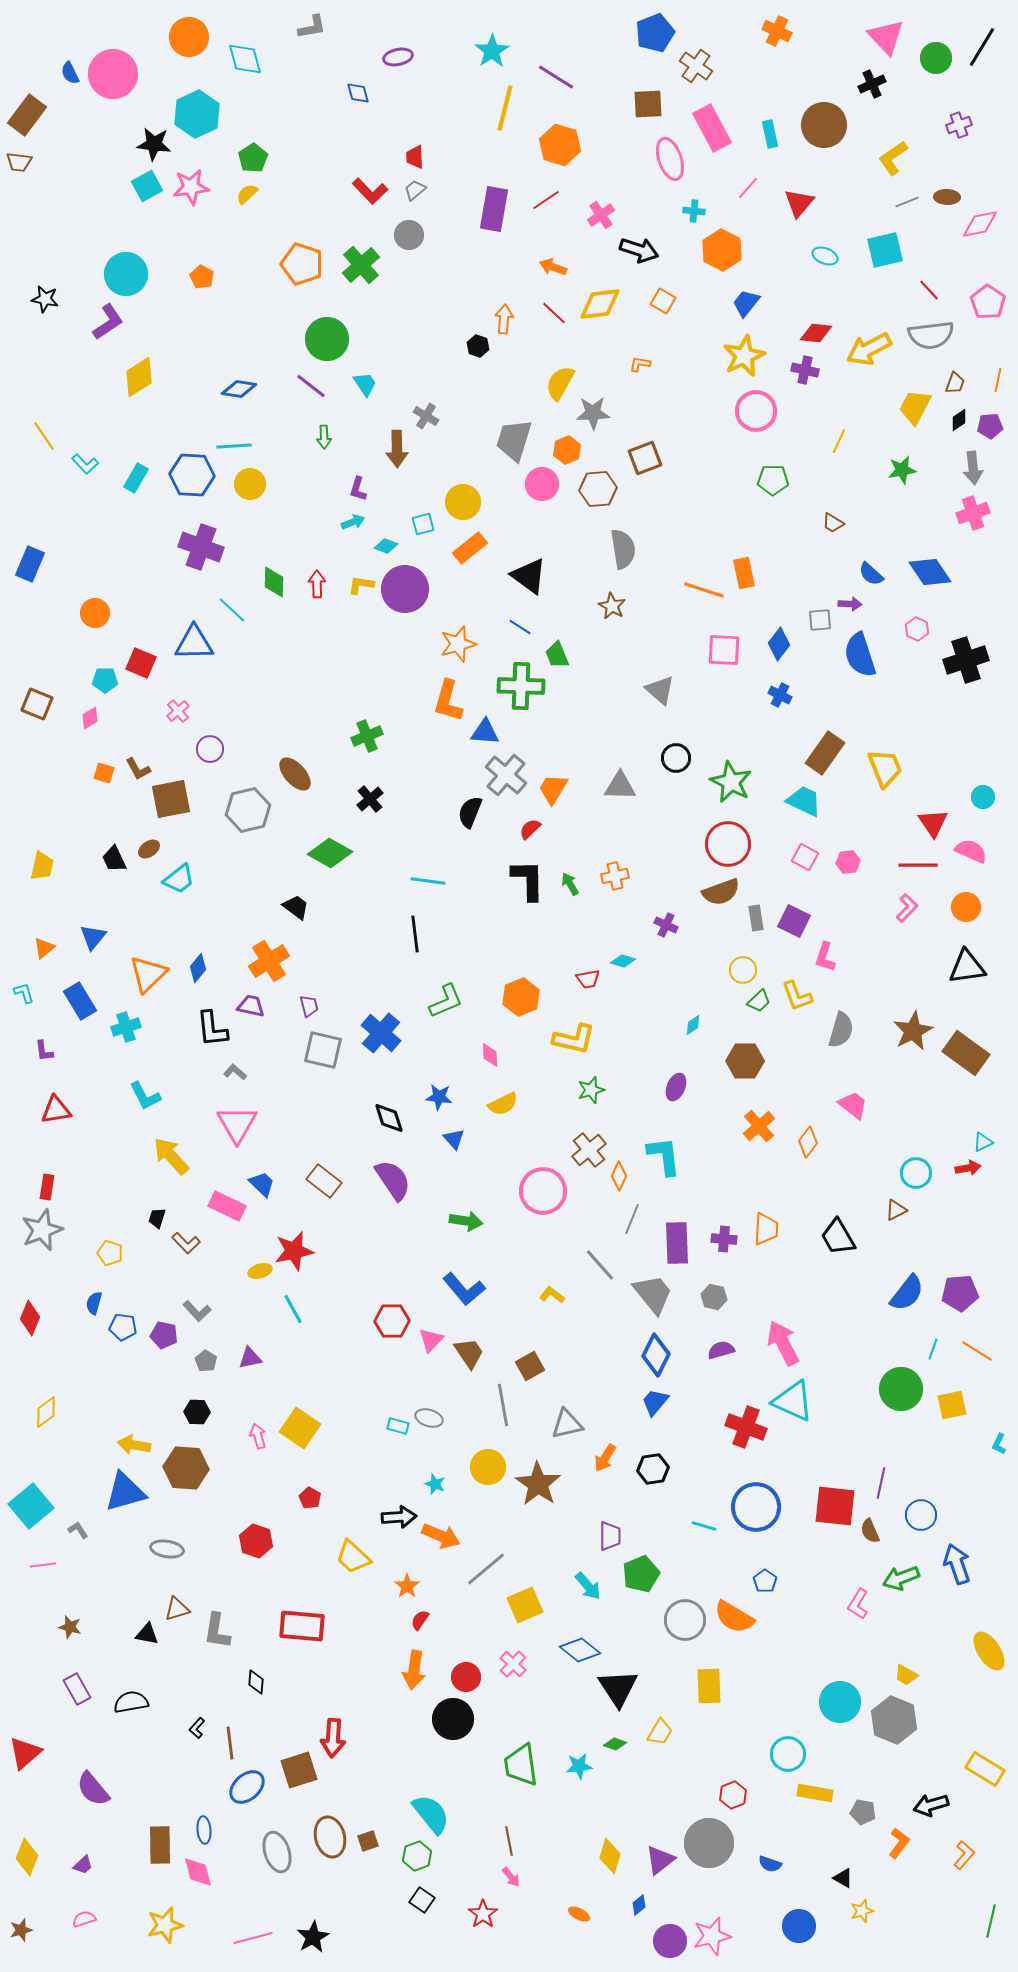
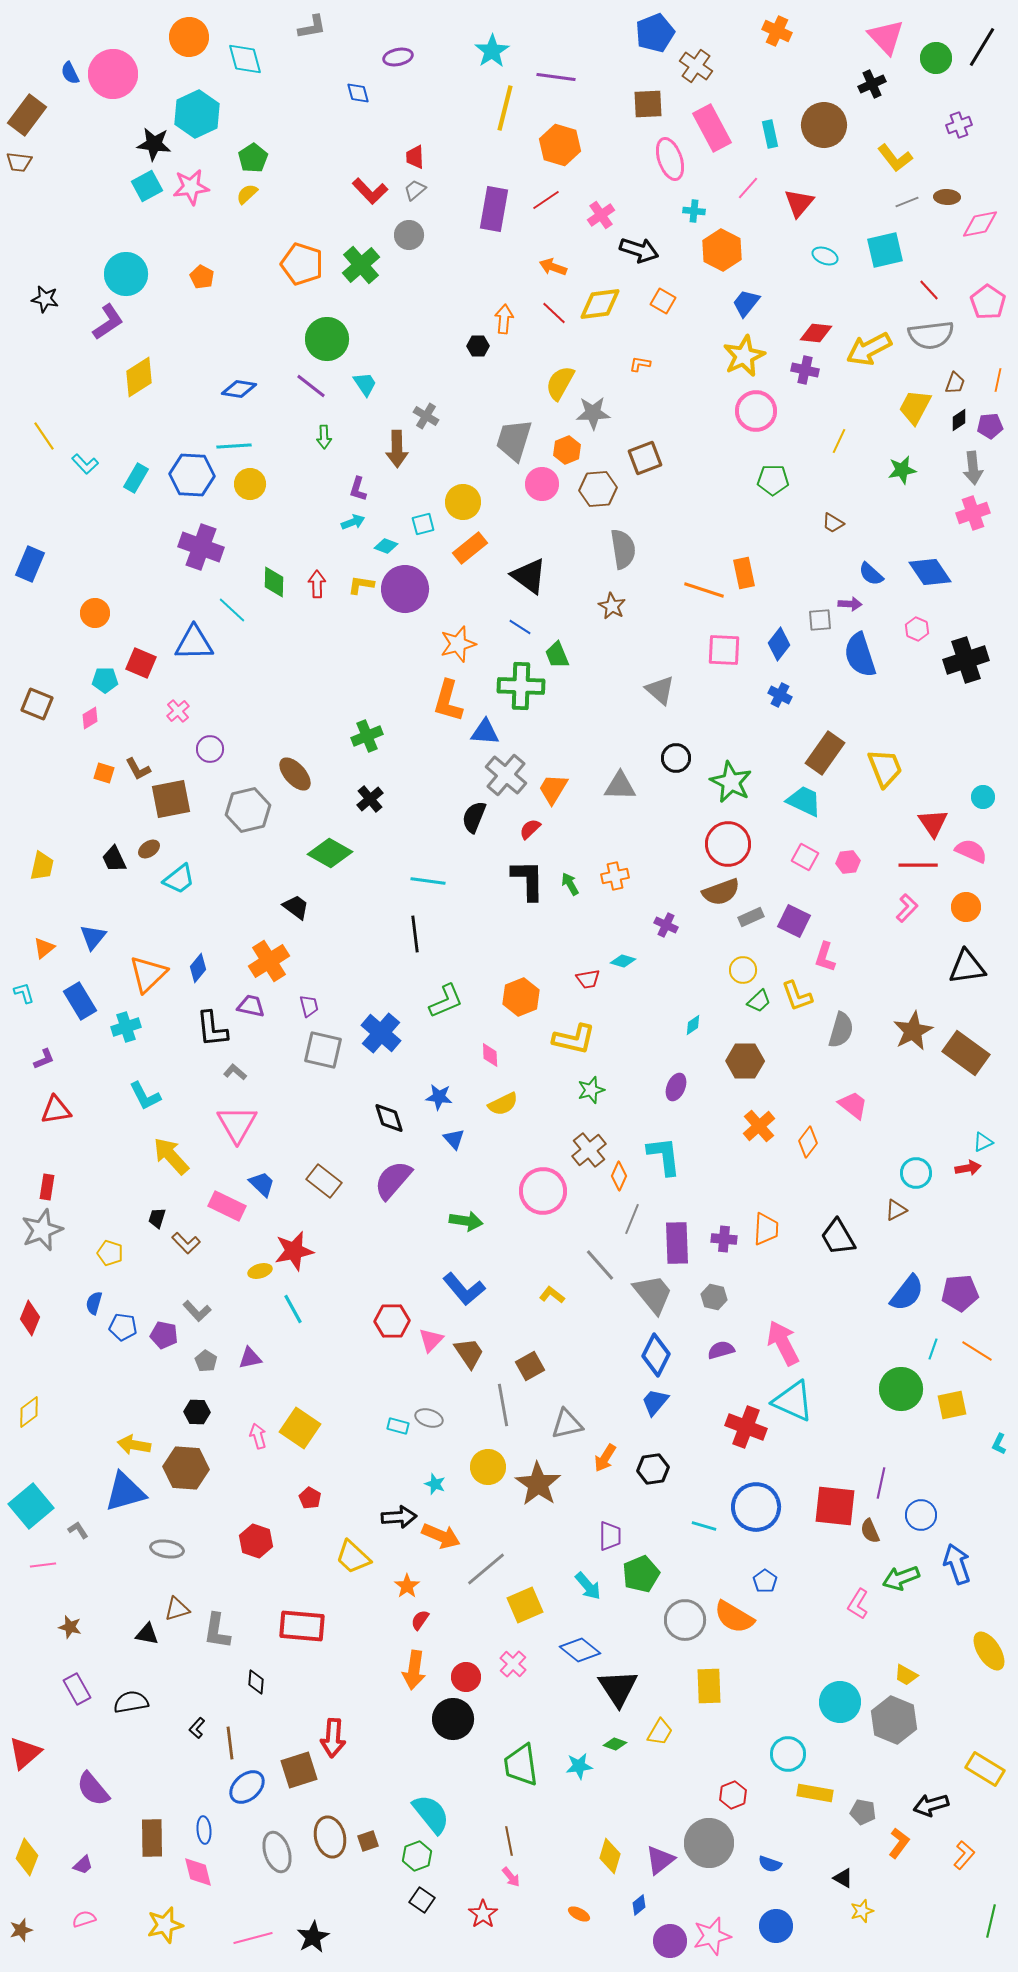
purple line at (556, 77): rotated 24 degrees counterclockwise
yellow L-shape at (893, 158): moved 2 px right; rotated 93 degrees counterclockwise
black hexagon at (478, 346): rotated 20 degrees counterclockwise
black semicircle at (470, 812): moved 4 px right, 5 px down
gray rectangle at (756, 918): moved 5 px left, 1 px up; rotated 75 degrees clockwise
purple L-shape at (44, 1051): moved 8 px down; rotated 105 degrees counterclockwise
purple semicircle at (393, 1180): rotated 105 degrees counterclockwise
yellow diamond at (46, 1412): moved 17 px left
brown rectangle at (160, 1845): moved 8 px left, 7 px up
blue circle at (799, 1926): moved 23 px left
